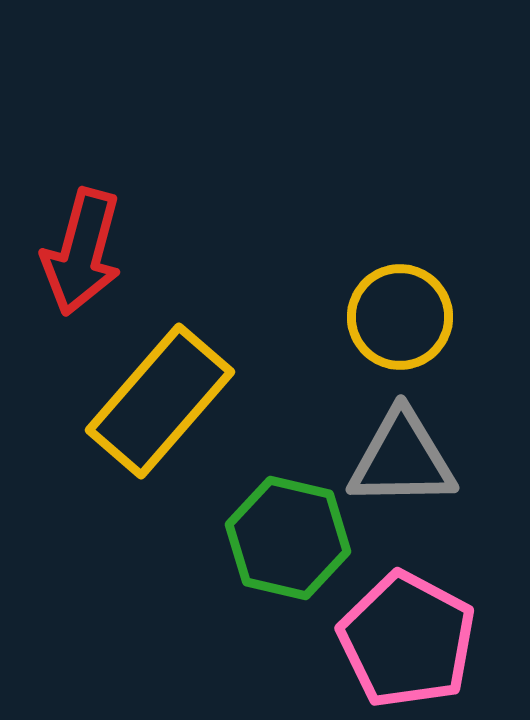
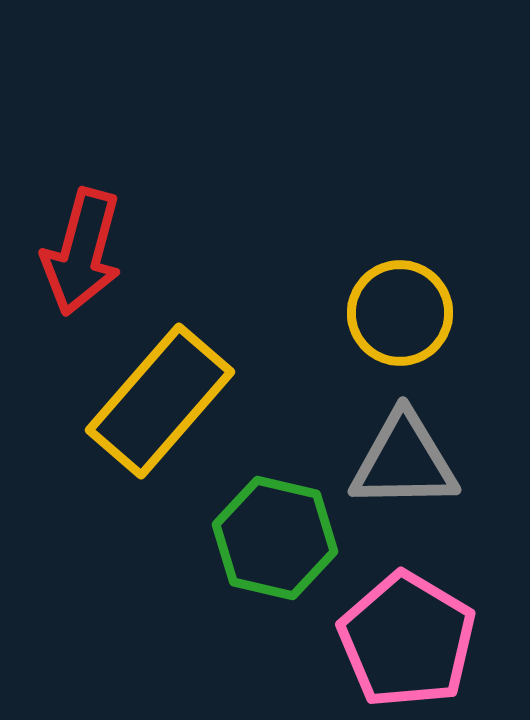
yellow circle: moved 4 px up
gray triangle: moved 2 px right, 2 px down
green hexagon: moved 13 px left
pink pentagon: rotated 3 degrees clockwise
